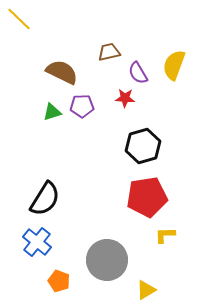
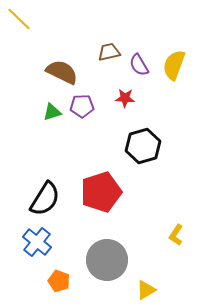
purple semicircle: moved 1 px right, 8 px up
red pentagon: moved 46 px left, 5 px up; rotated 9 degrees counterclockwise
yellow L-shape: moved 11 px right; rotated 55 degrees counterclockwise
